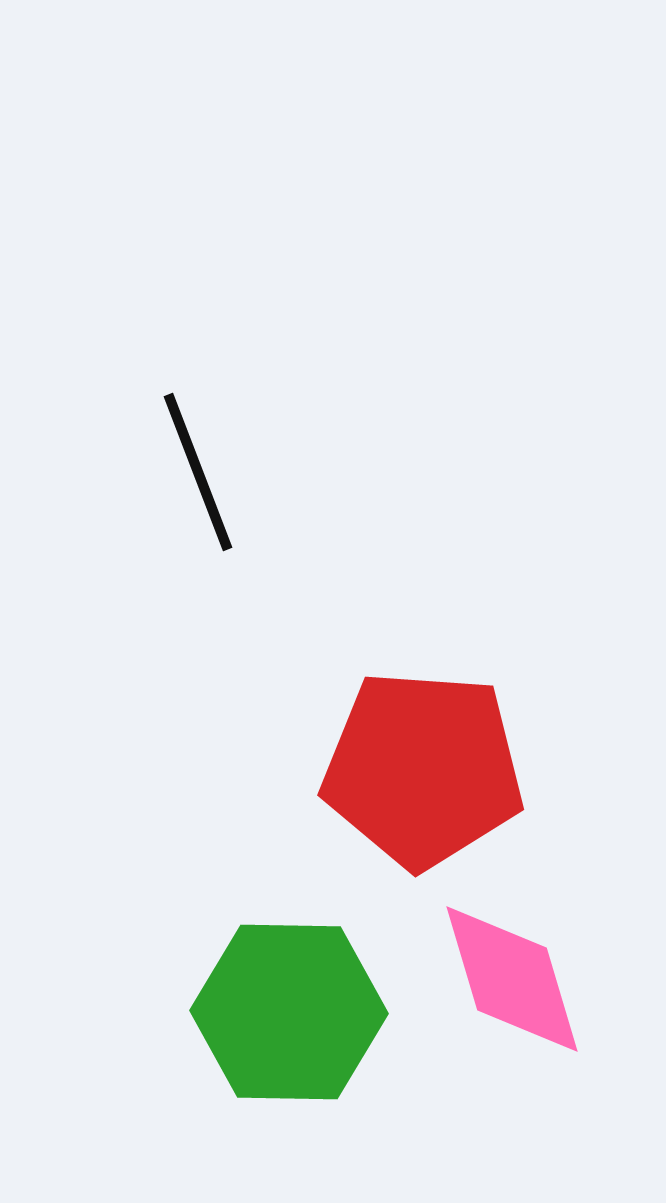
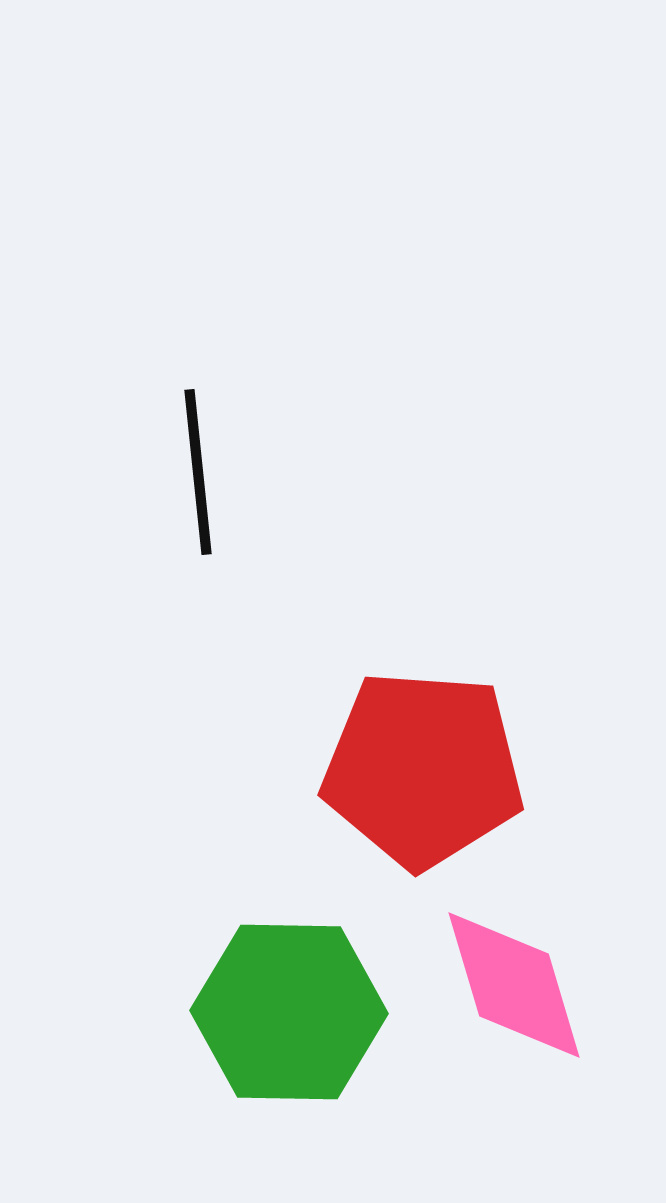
black line: rotated 15 degrees clockwise
pink diamond: moved 2 px right, 6 px down
